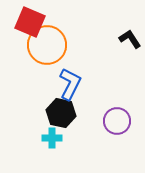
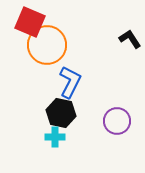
blue L-shape: moved 2 px up
cyan cross: moved 3 px right, 1 px up
